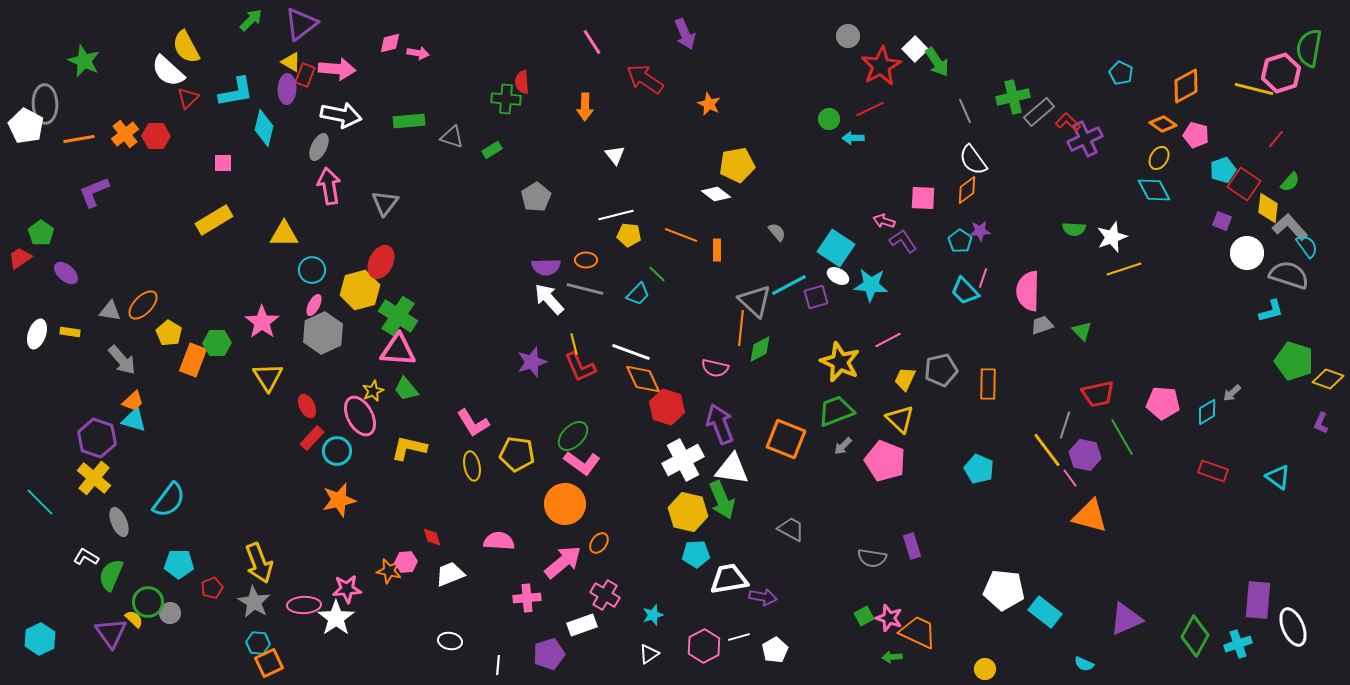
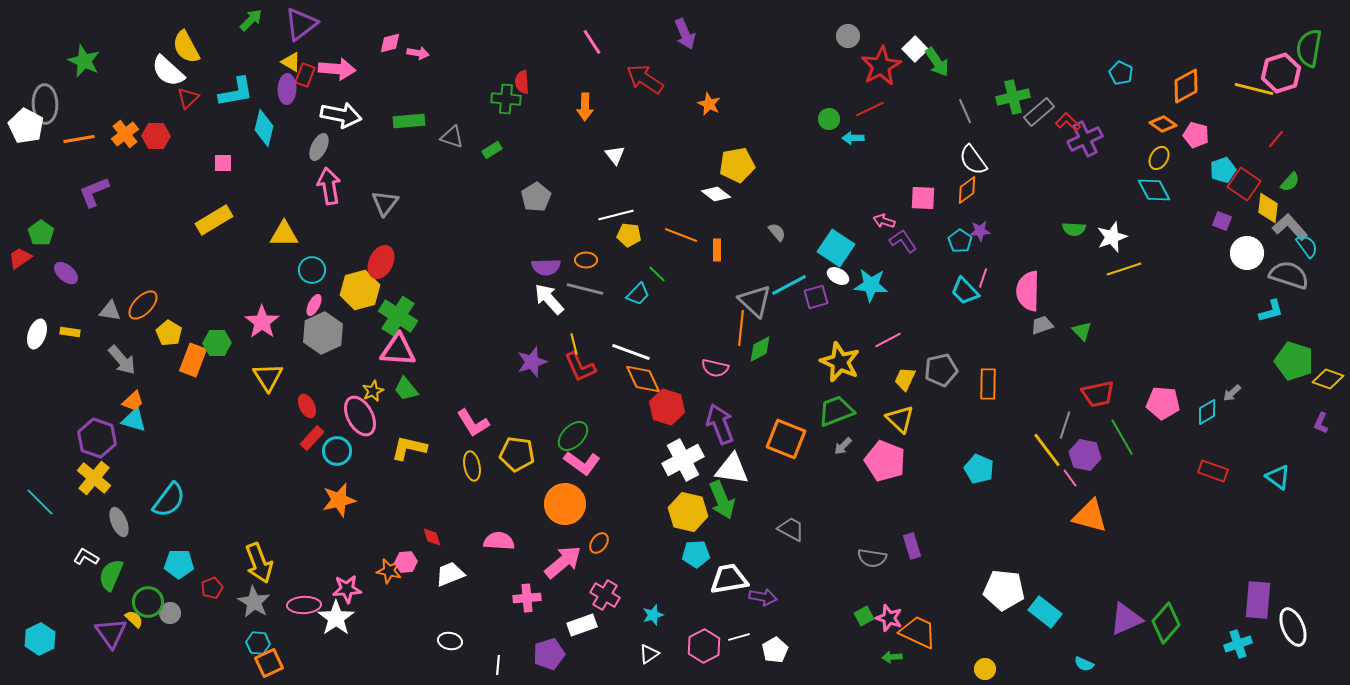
green diamond at (1195, 636): moved 29 px left, 13 px up; rotated 12 degrees clockwise
